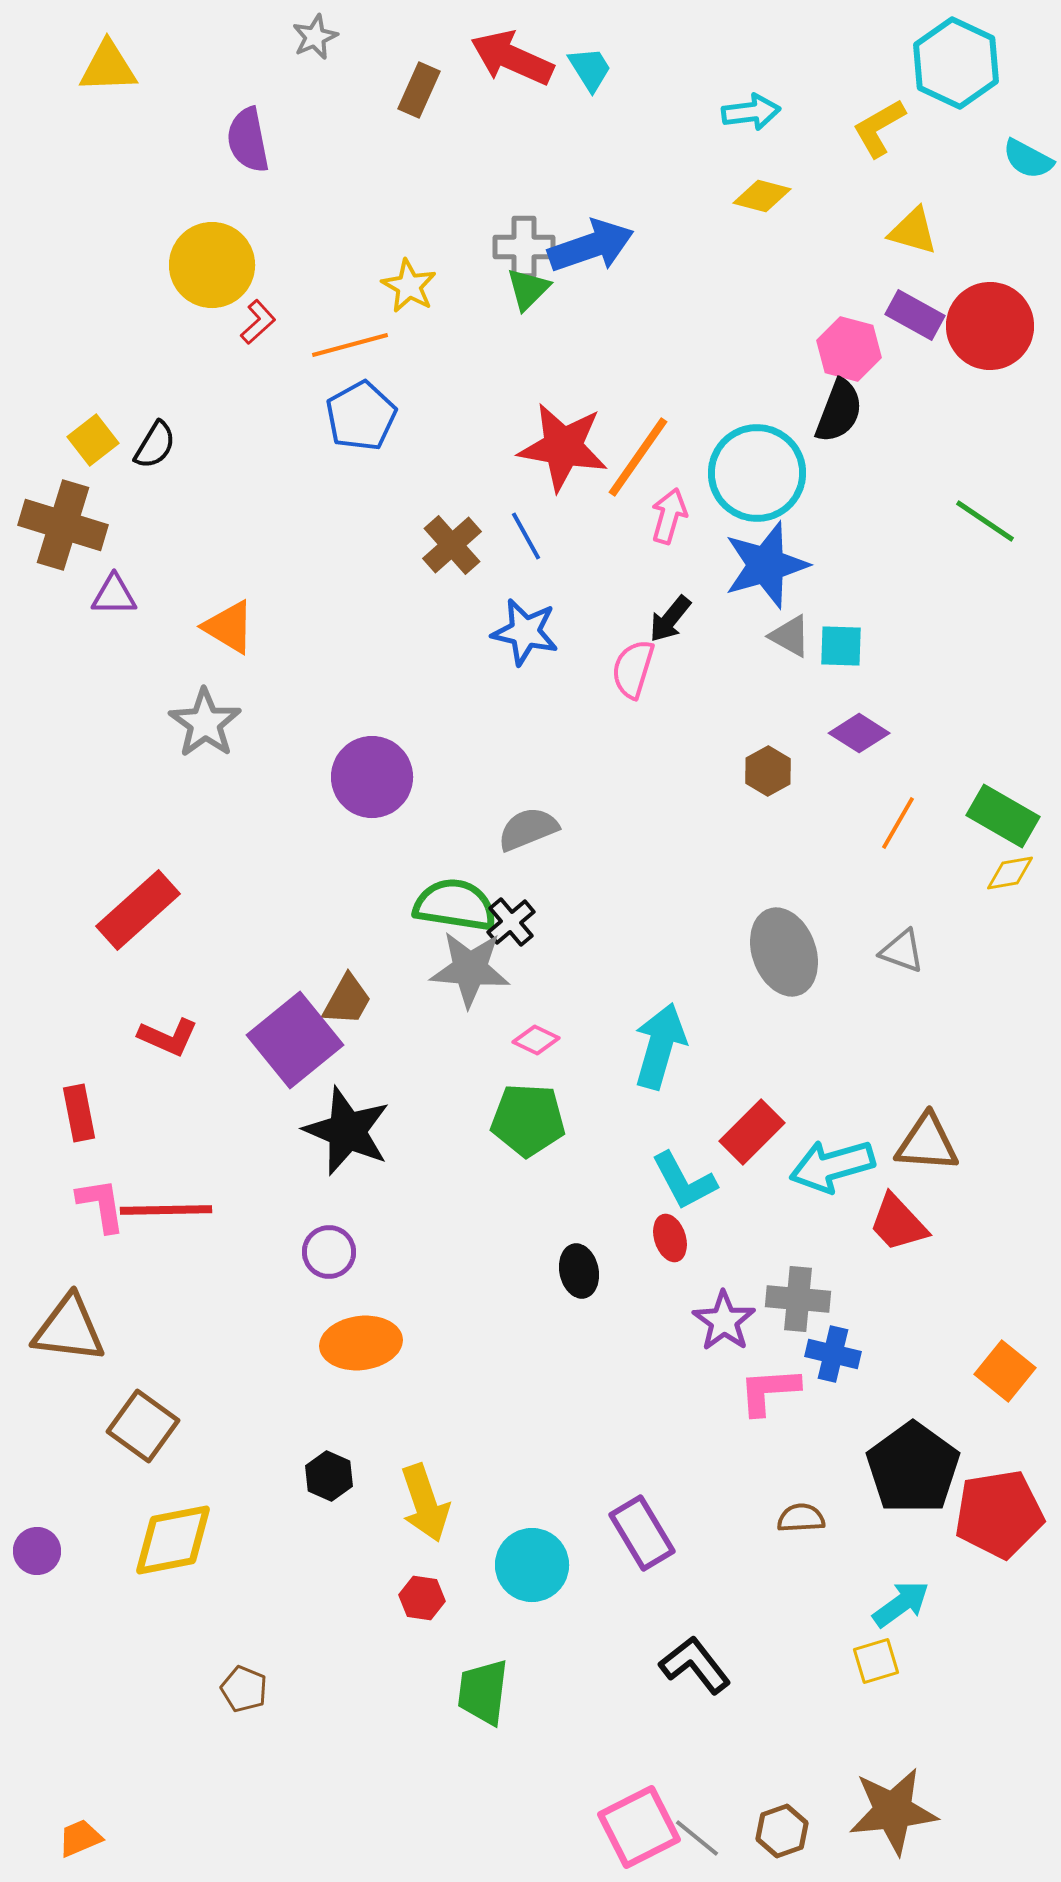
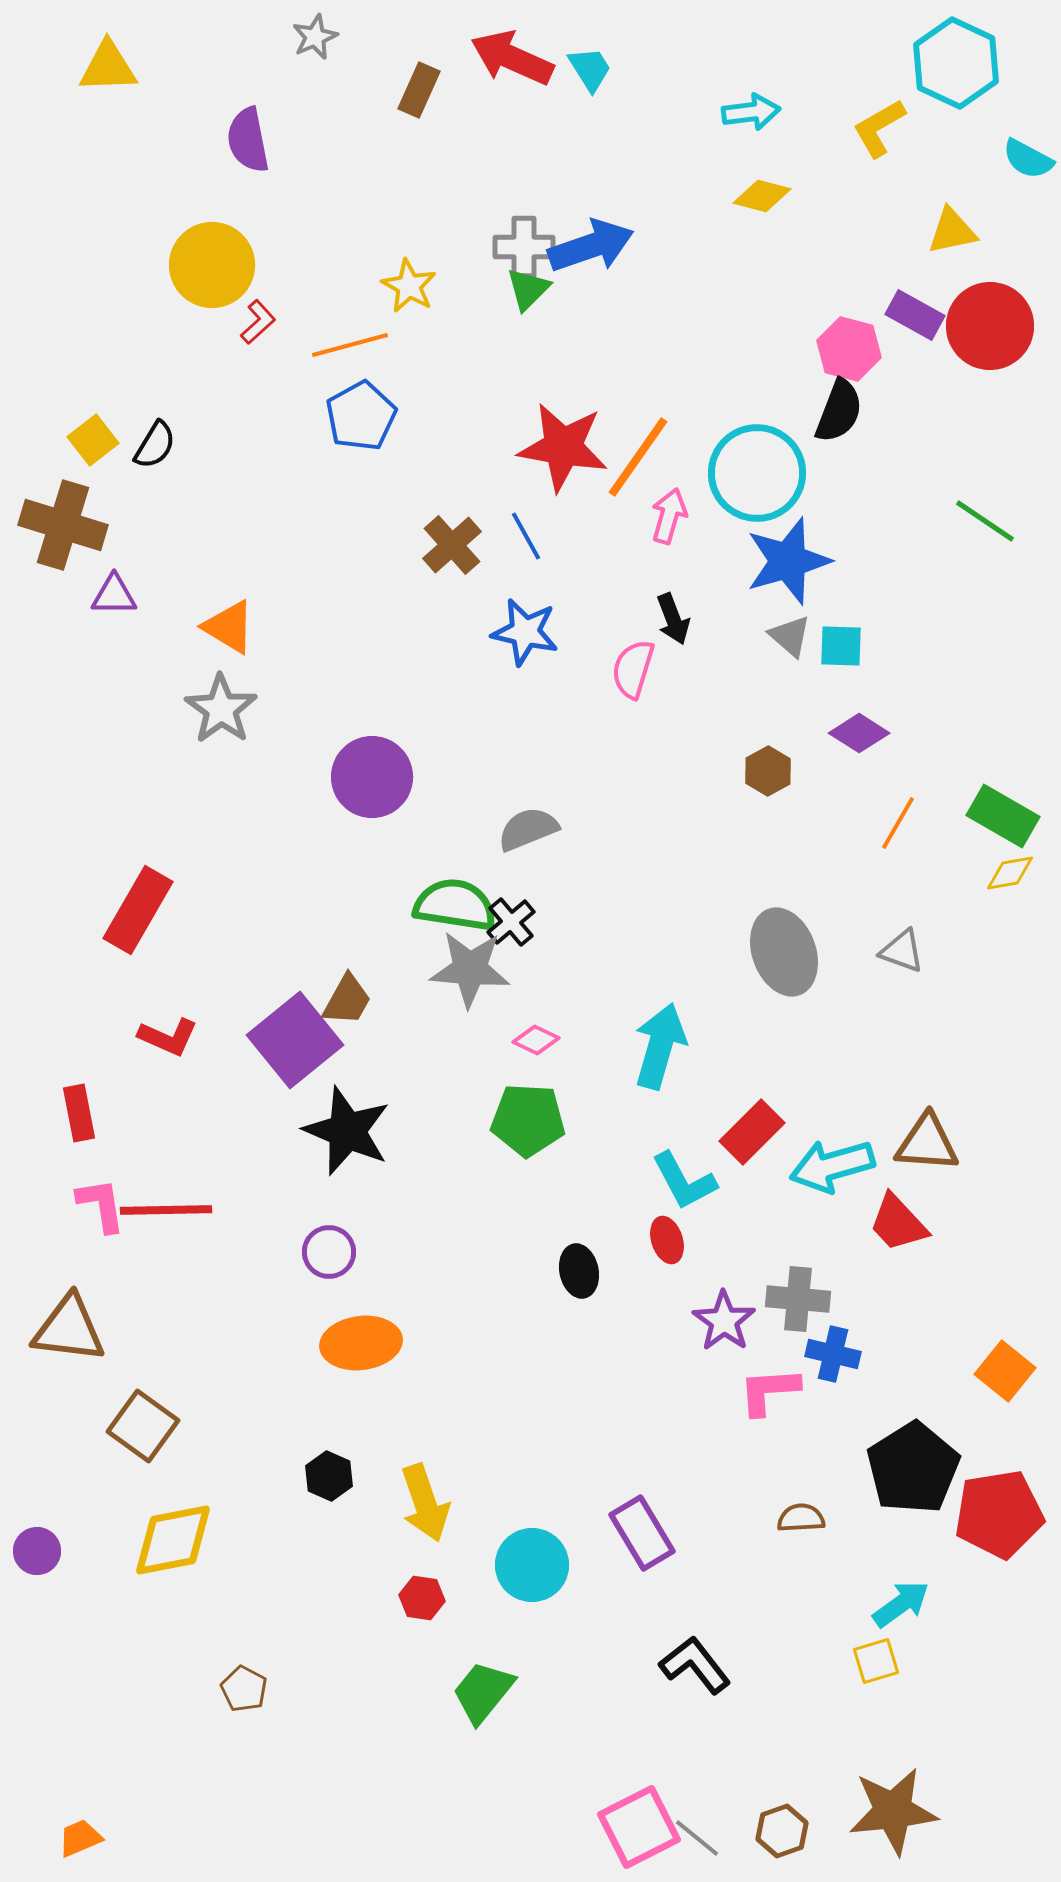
yellow triangle at (913, 231): moved 39 px right; rotated 28 degrees counterclockwise
blue star at (766, 565): moved 22 px right, 4 px up
black arrow at (670, 619): moved 3 px right; rotated 60 degrees counterclockwise
gray triangle at (790, 636): rotated 12 degrees clockwise
gray star at (205, 723): moved 16 px right, 14 px up
red rectangle at (138, 910): rotated 18 degrees counterclockwise
red ellipse at (670, 1238): moved 3 px left, 2 px down
black pentagon at (913, 1468): rotated 4 degrees clockwise
brown pentagon at (244, 1689): rotated 6 degrees clockwise
green trapezoid at (483, 1692): rotated 32 degrees clockwise
